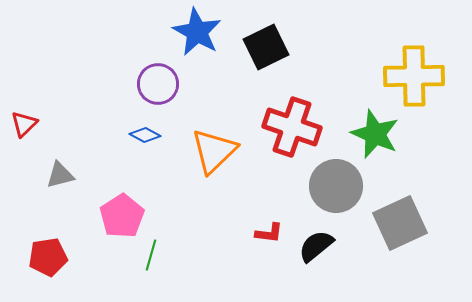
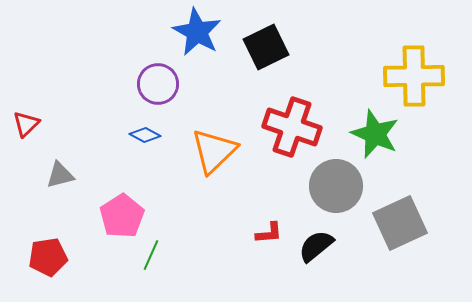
red triangle: moved 2 px right
red L-shape: rotated 12 degrees counterclockwise
green line: rotated 8 degrees clockwise
